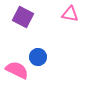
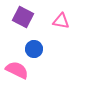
pink triangle: moved 9 px left, 7 px down
blue circle: moved 4 px left, 8 px up
